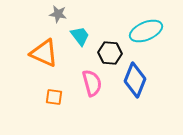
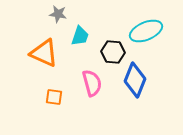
cyan trapezoid: rotated 55 degrees clockwise
black hexagon: moved 3 px right, 1 px up
